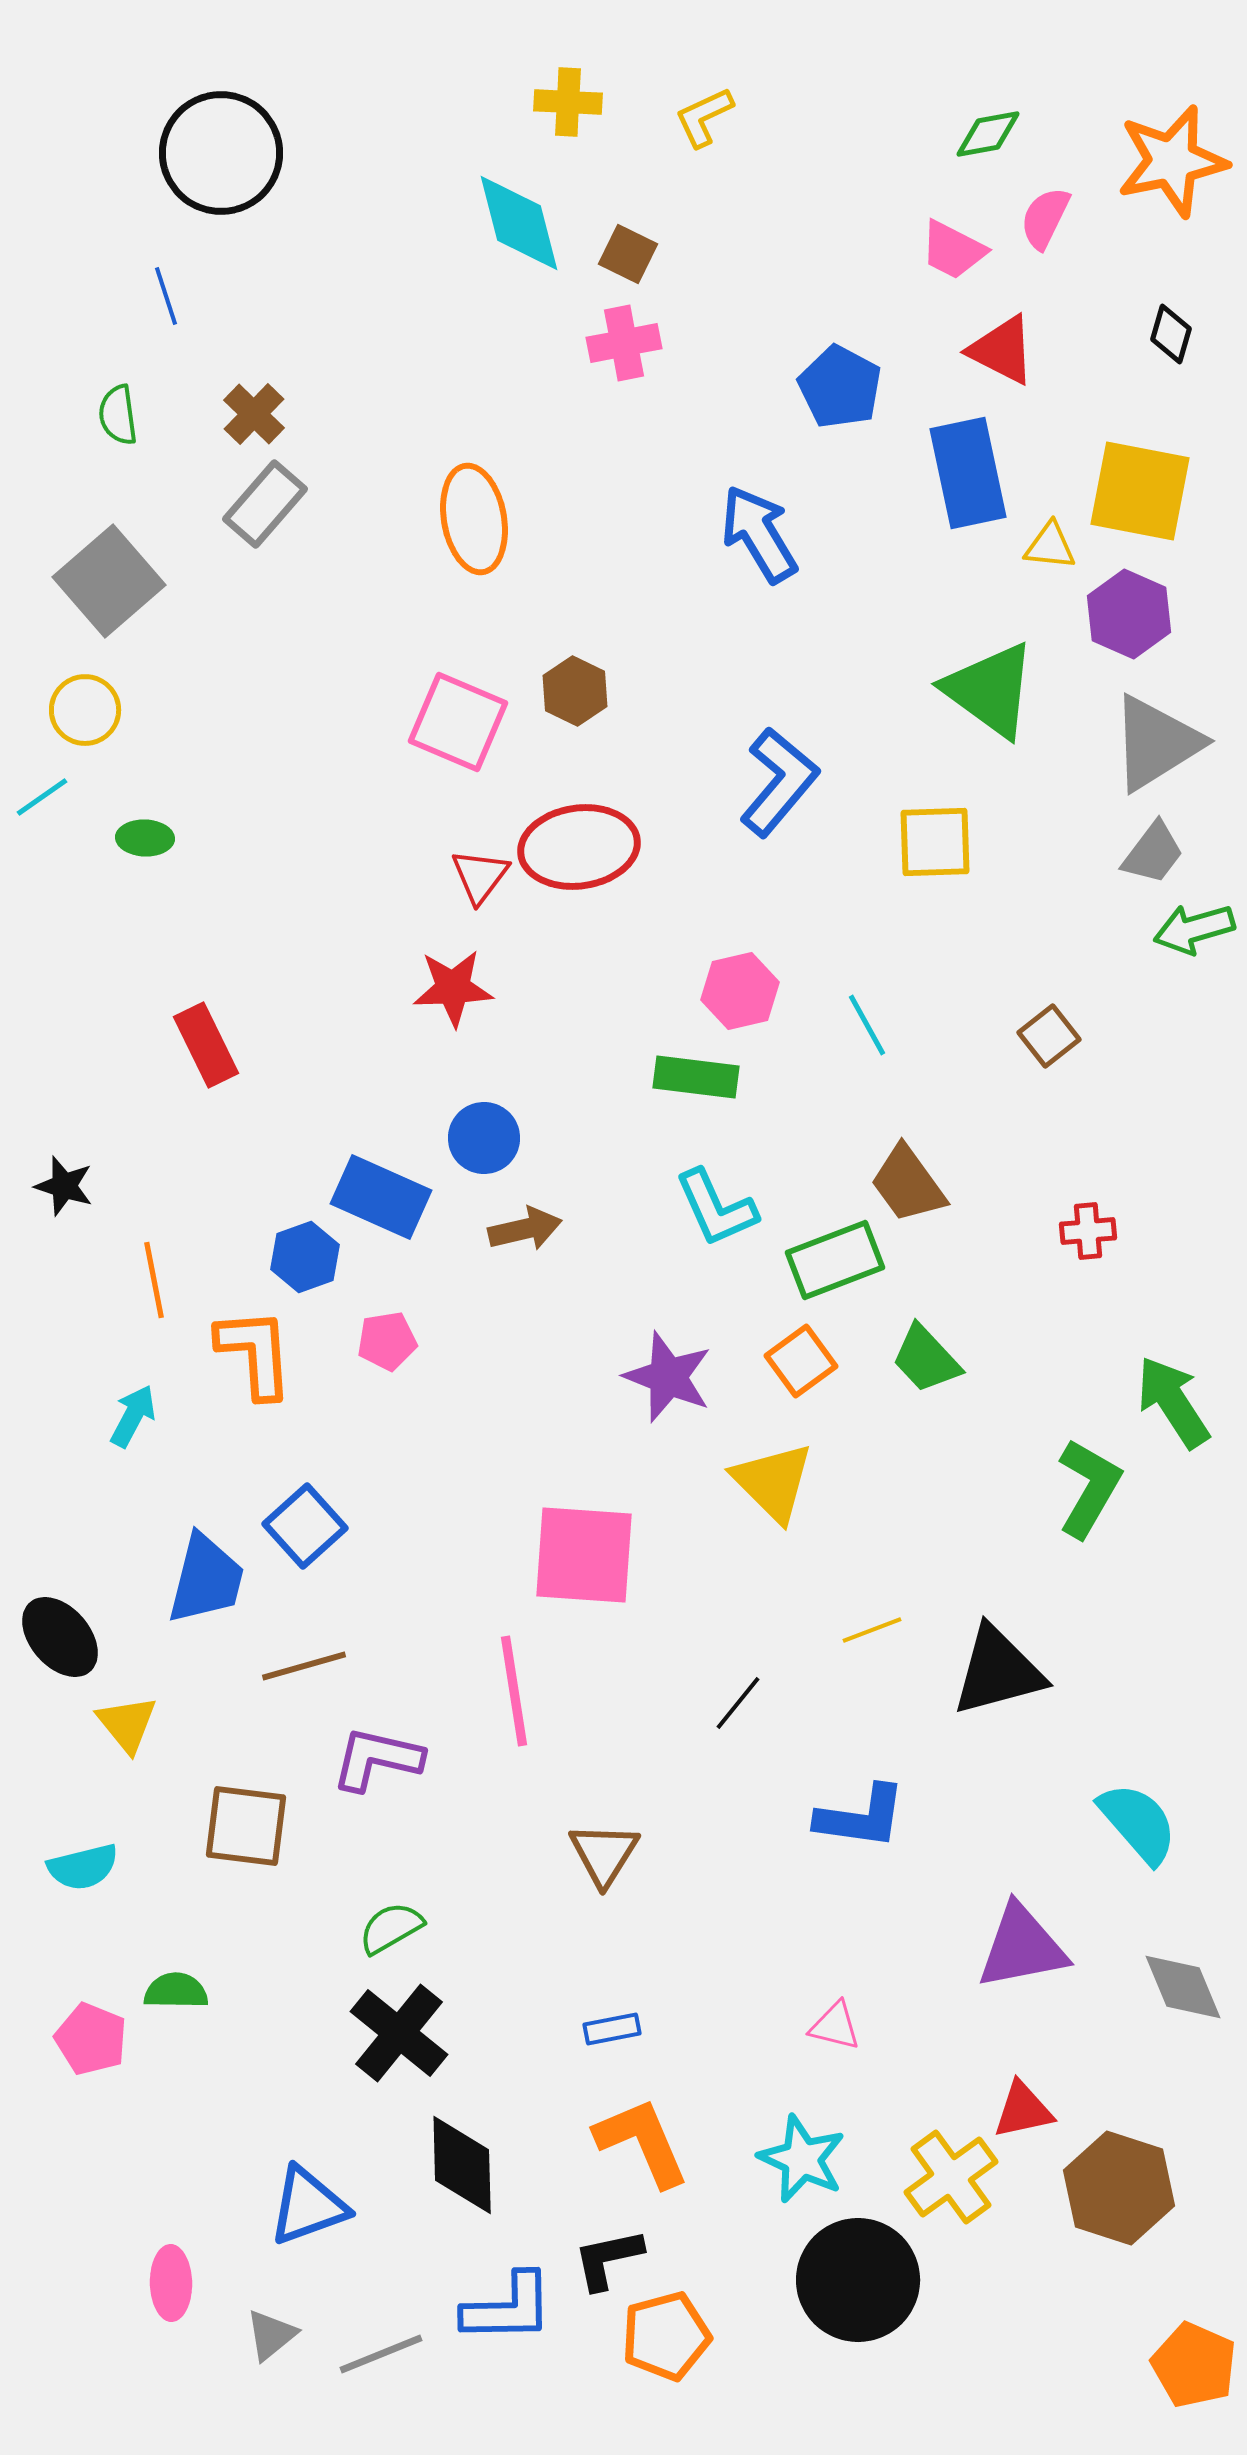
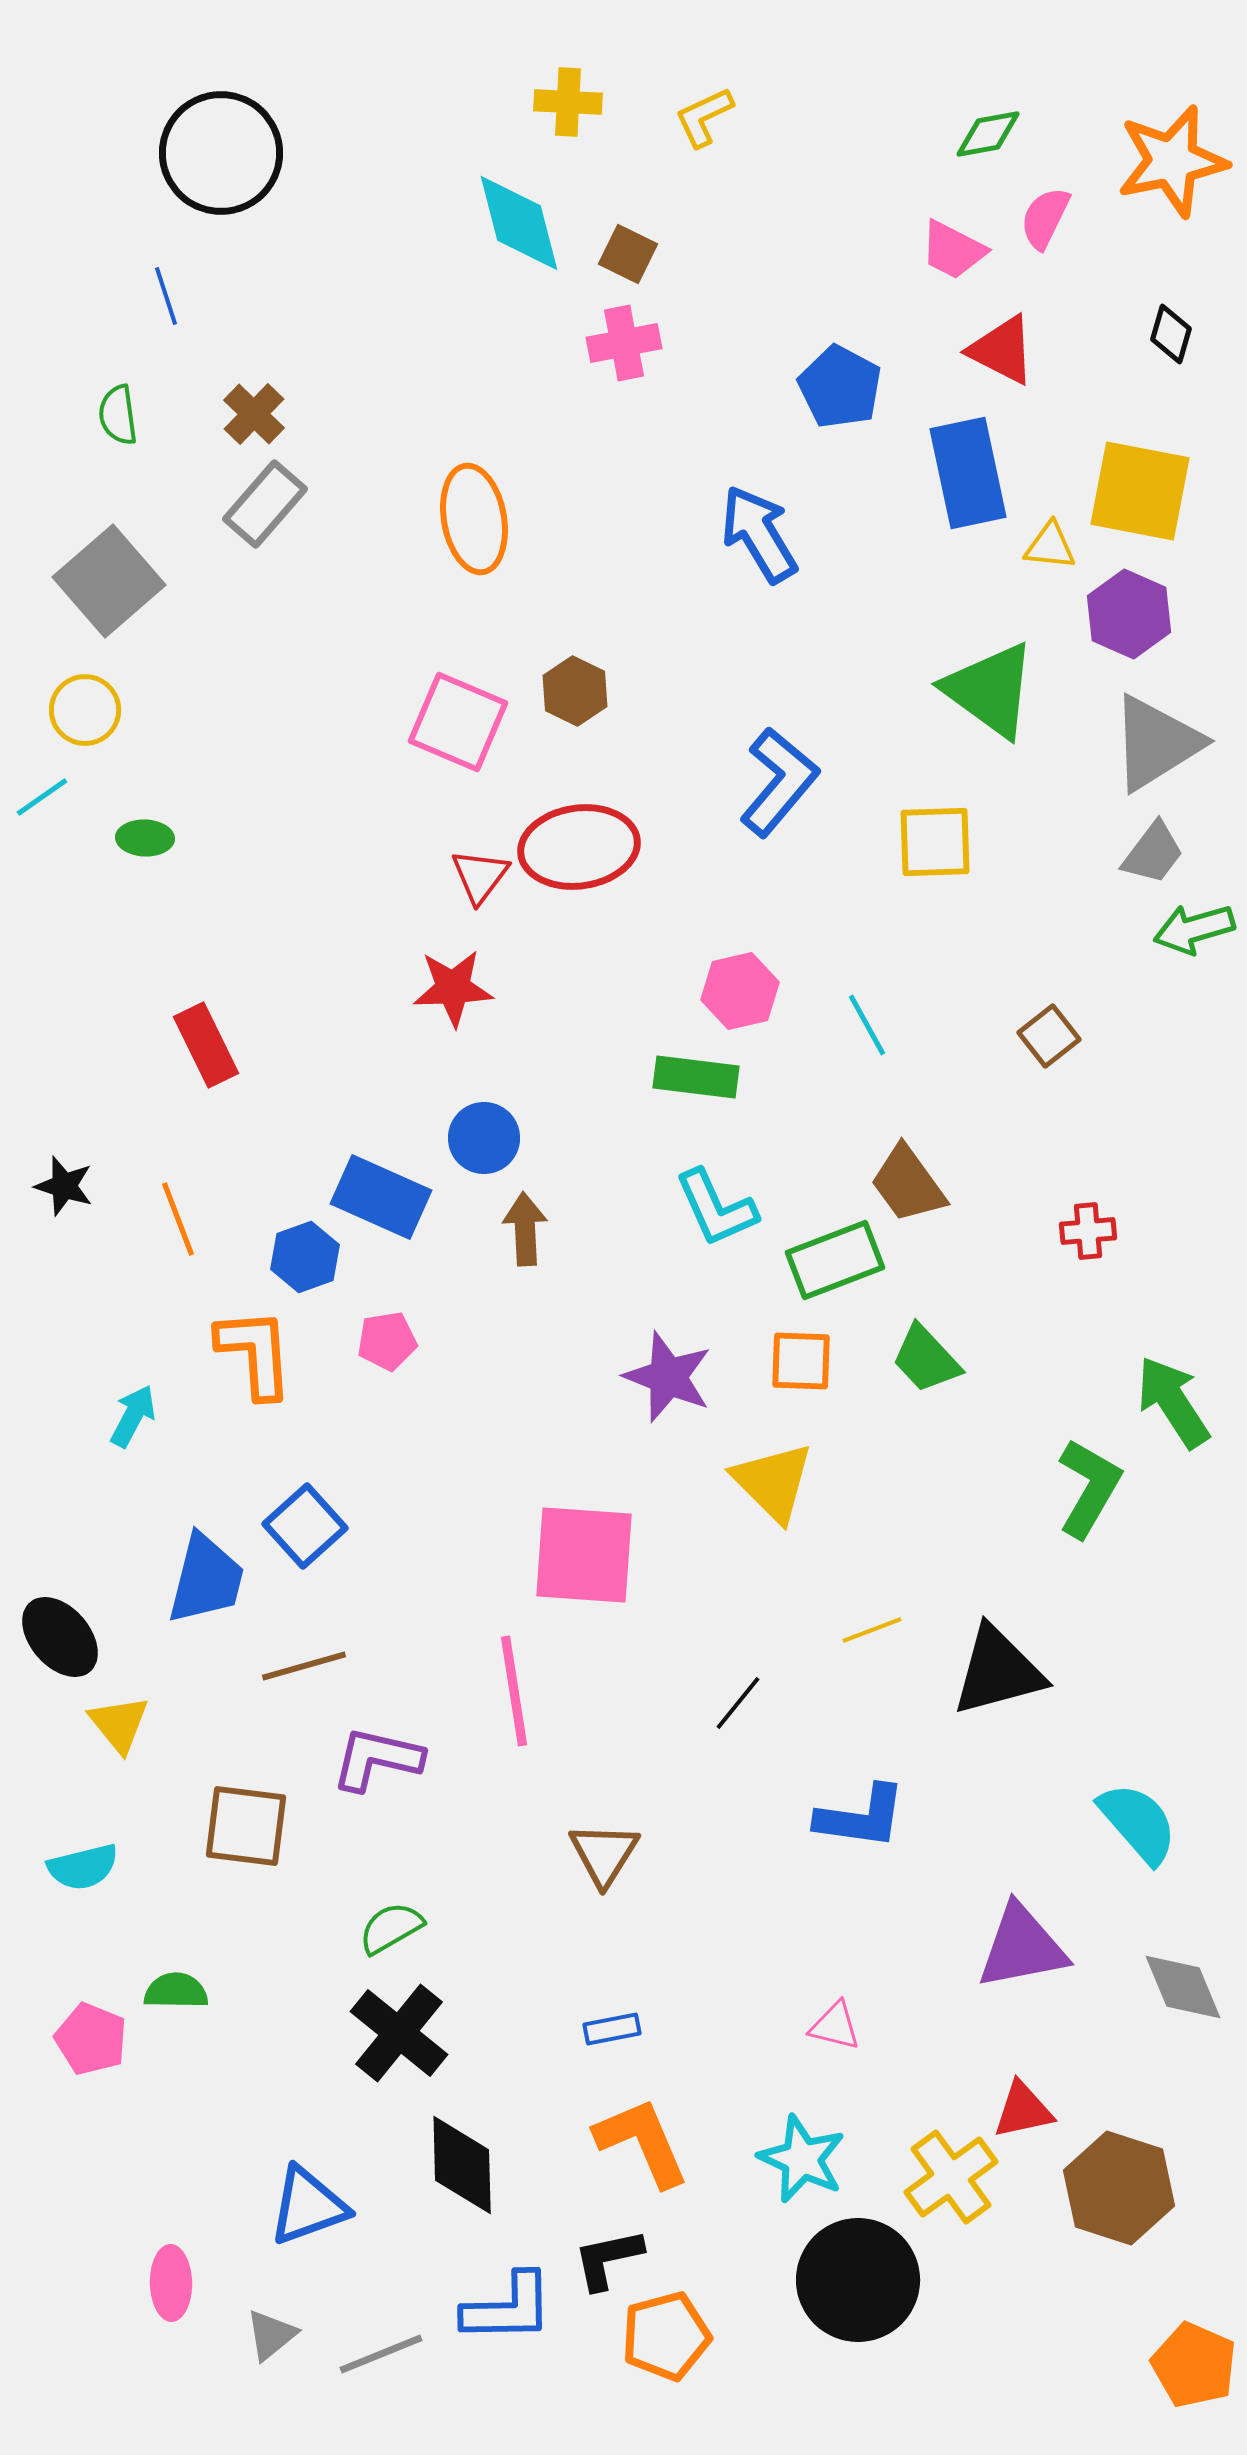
brown arrow at (525, 1229): rotated 80 degrees counterclockwise
orange line at (154, 1280): moved 24 px right, 61 px up; rotated 10 degrees counterclockwise
orange square at (801, 1361): rotated 38 degrees clockwise
yellow triangle at (127, 1724): moved 8 px left
